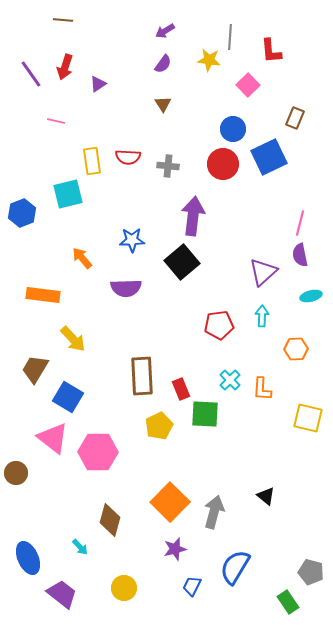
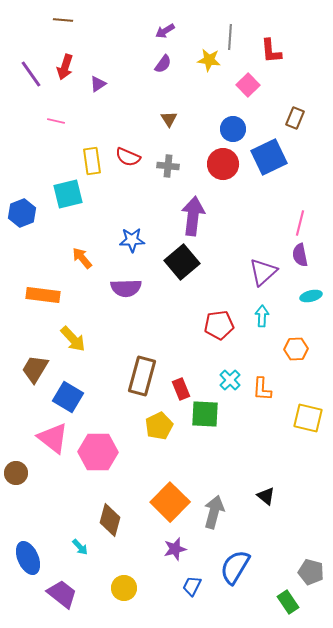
brown triangle at (163, 104): moved 6 px right, 15 px down
red semicircle at (128, 157): rotated 20 degrees clockwise
brown rectangle at (142, 376): rotated 18 degrees clockwise
